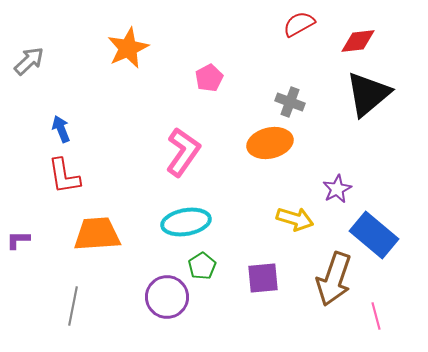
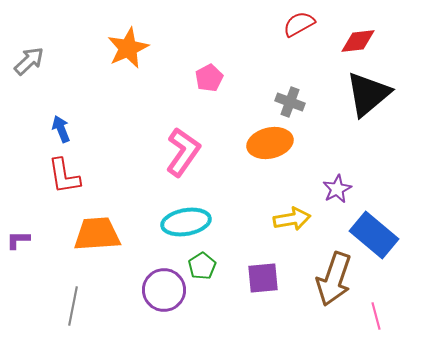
yellow arrow: moved 3 px left; rotated 27 degrees counterclockwise
purple circle: moved 3 px left, 7 px up
